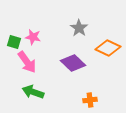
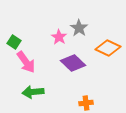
pink star: moved 26 px right; rotated 21 degrees clockwise
green square: rotated 16 degrees clockwise
pink arrow: moved 1 px left
green arrow: rotated 25 degrees counterclockwise
orange cross: moved 4 px left, 3 px down
